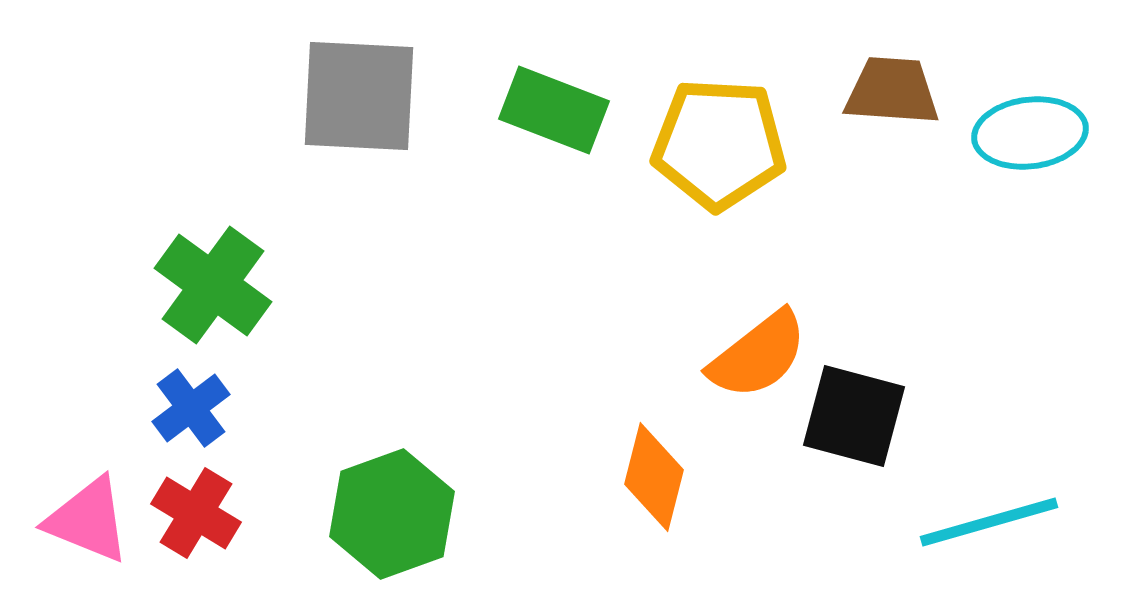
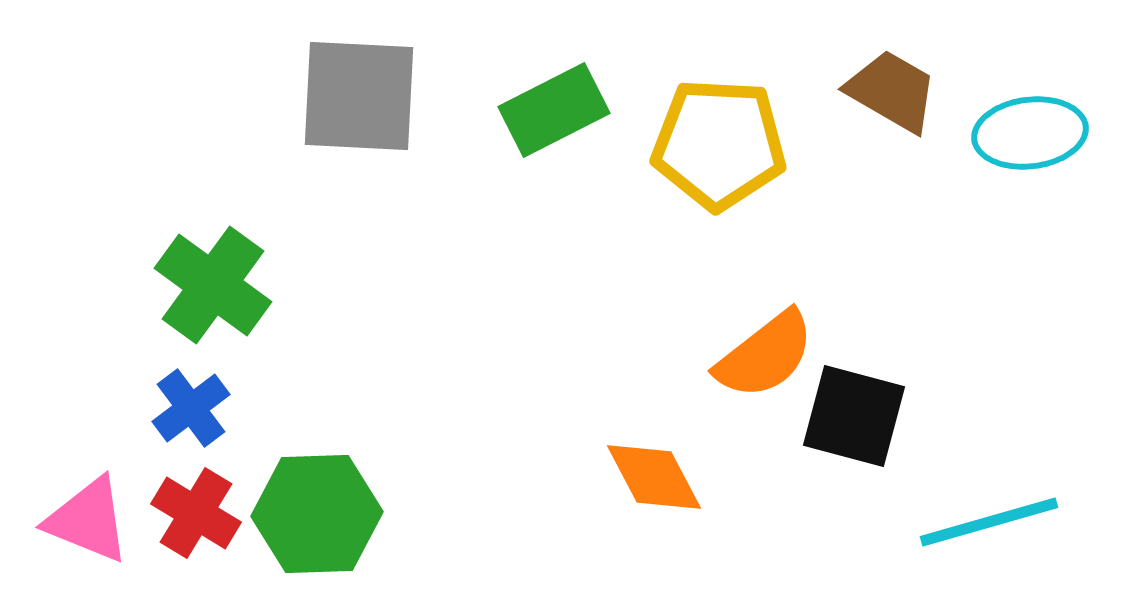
brown trapezoid: rotated 26 degrees clockwise
green rectangle: rotated 48 degrees counterclockwise
orange semicircle: moved 7 px right
orange diamond: rotated 42 degrees counterclockwise
green hexagon: moved 75 px left; rotated 18 degrees clockwise
